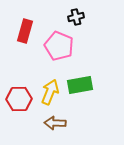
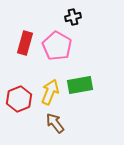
black cross: moved 3 px left
red rectangle: moved 12 px down
pink pentagon: moved 2 px left; rotated 8 degrees clockwise
red hexagon: rotated 20 degrees counterclockwise
brown arrow: rotated 50 degrees clockwise
